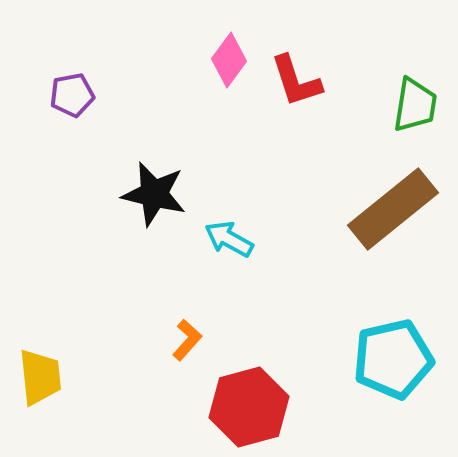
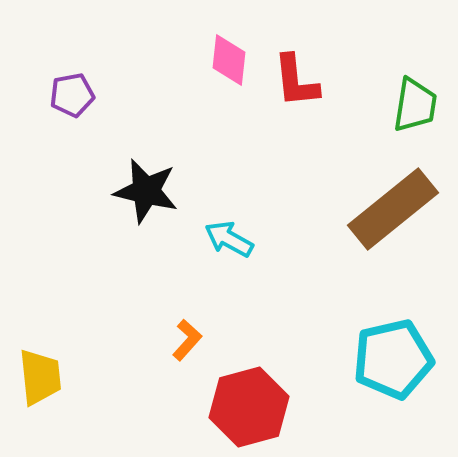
pink diamond: rotated 30 degrees counterclockwise
red L-shape: rotated 12 degrees clockwise
black star: moved 8 px left, 3 px up
